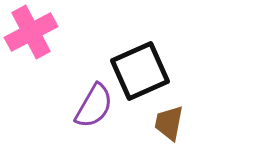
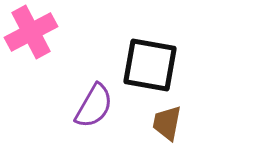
black square: moved 10 px right, 6 px up; rotated 34 degrees clockwise
brown trapezoid: moved 2 px left
